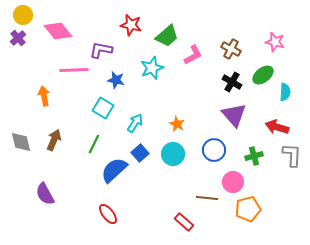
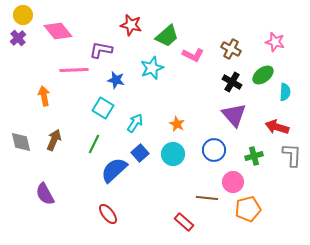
pink L-shape: rotated 55 degrees clockwise
